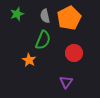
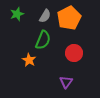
gray semicircle: rotated 136 degrees counterclockwise
